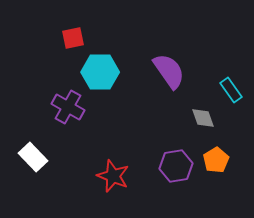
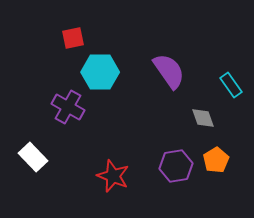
cyan rectangle: moved 5 px up
